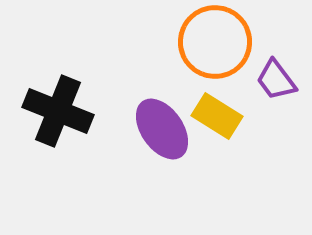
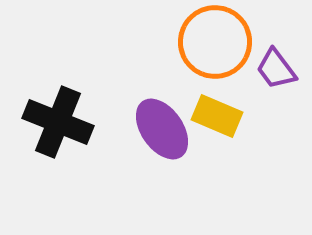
purple trapezoid: moved 11 px up
black cross: moved 11 px down
yellow rectangle: rotated 9 degrees counterclockwise
